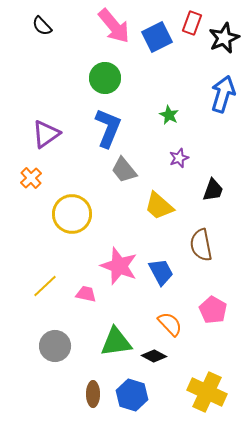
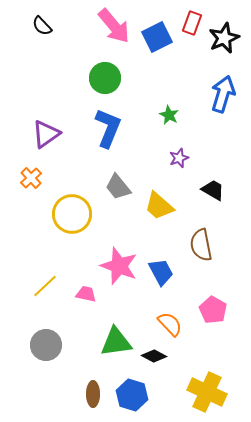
gray trapezoid: moved 6 px left, 17 px down
black trapezoid: rotated 80 degrees counterclockwise
gray circle: moved 9 px left, 1 px up
